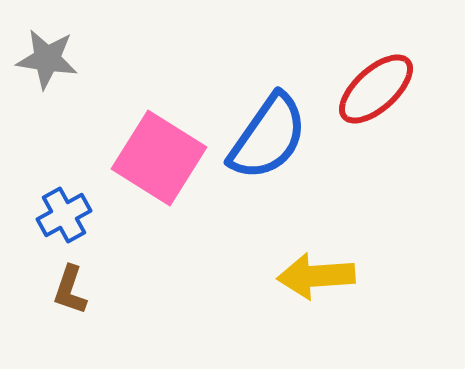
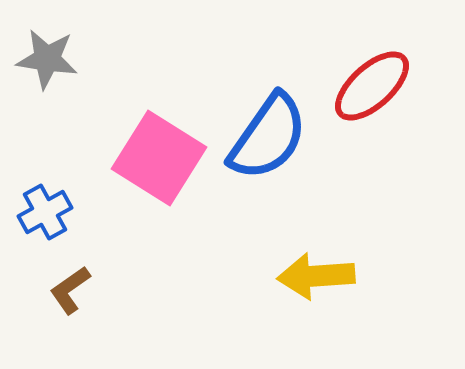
red ellipse: moved 4 px left, 3 px up
blue cross: moved 19 px left, 3 px up
brown L-shape: rotated 36 degrees clockwise
